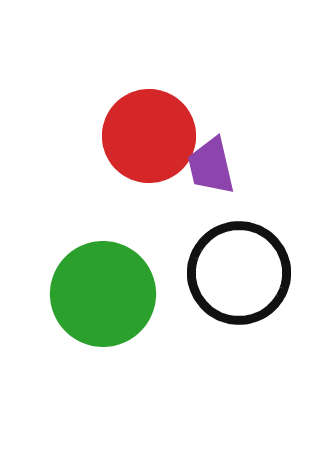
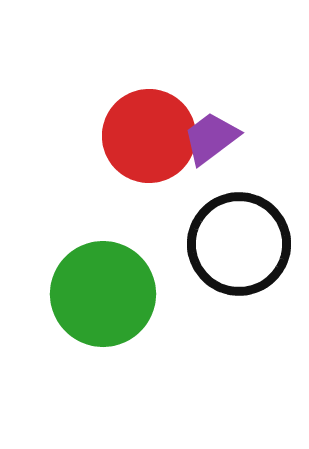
purple trapezoid: moved 28 px up; rotated 66 degrees clockwise
black circle: moved 29 px up
